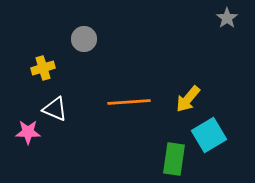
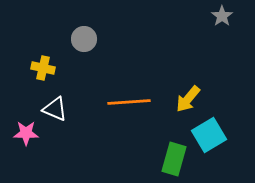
gray star: moved 5 px left, 2 px up
yellow cross: rotated 30 degrees clockwise
pink star: moved 2 px left, 1 px down
green rectangle: rotated 8 degrees clockwise
